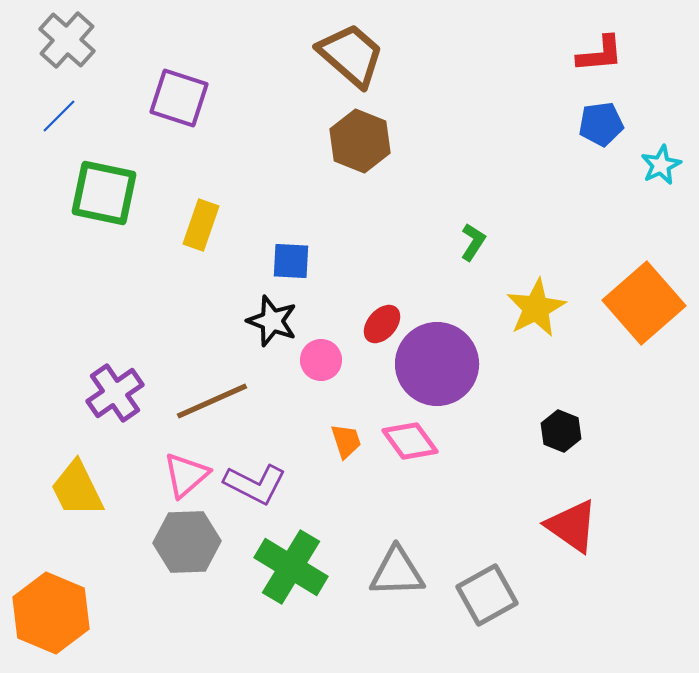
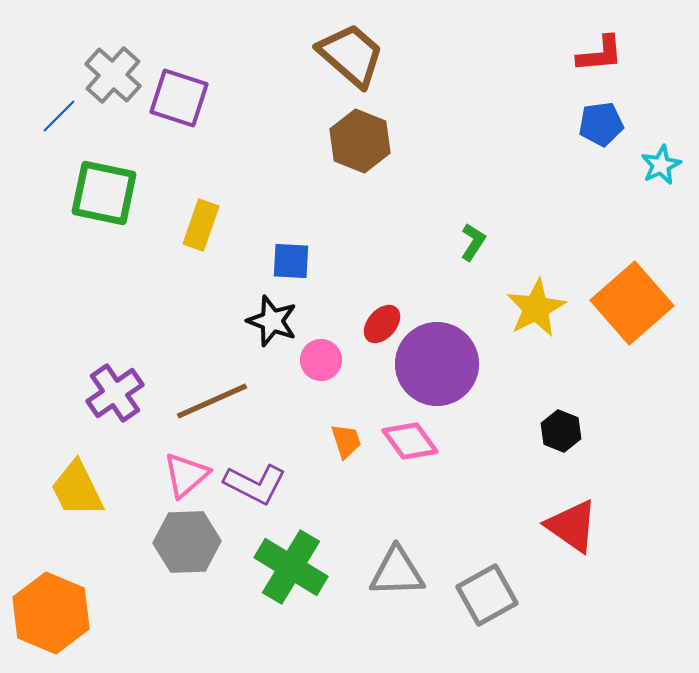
gray cross: moved 46 px right, 35 px down
orange square: moved 12 px left
